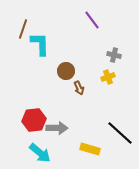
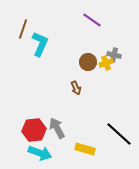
purple line: rotated 18 degrees counterclockwise
cyan L-shape: rotated 25 degrees clockwise
brown circle: moved 22 px right, 9 px up
yellow cross: moved 2 px left, 14 px up
brown arrow: moved 3 px left
red hexagon: moved 10 px down
gray arrow: rotated 120 degrees counterclockwise
black line: moved 1 px left, 1 px down
yellow rectangle: moved 5 px left
cyan arrow: rotated 20 degrees counterclockwise
